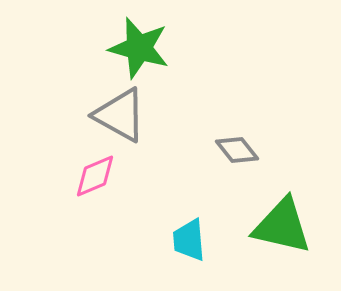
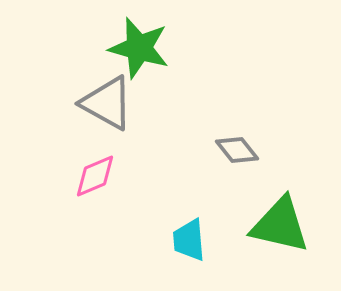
gray triangle: moved 13 px left, 12 px up
green triangle: moved 2 px left, 1 px up
